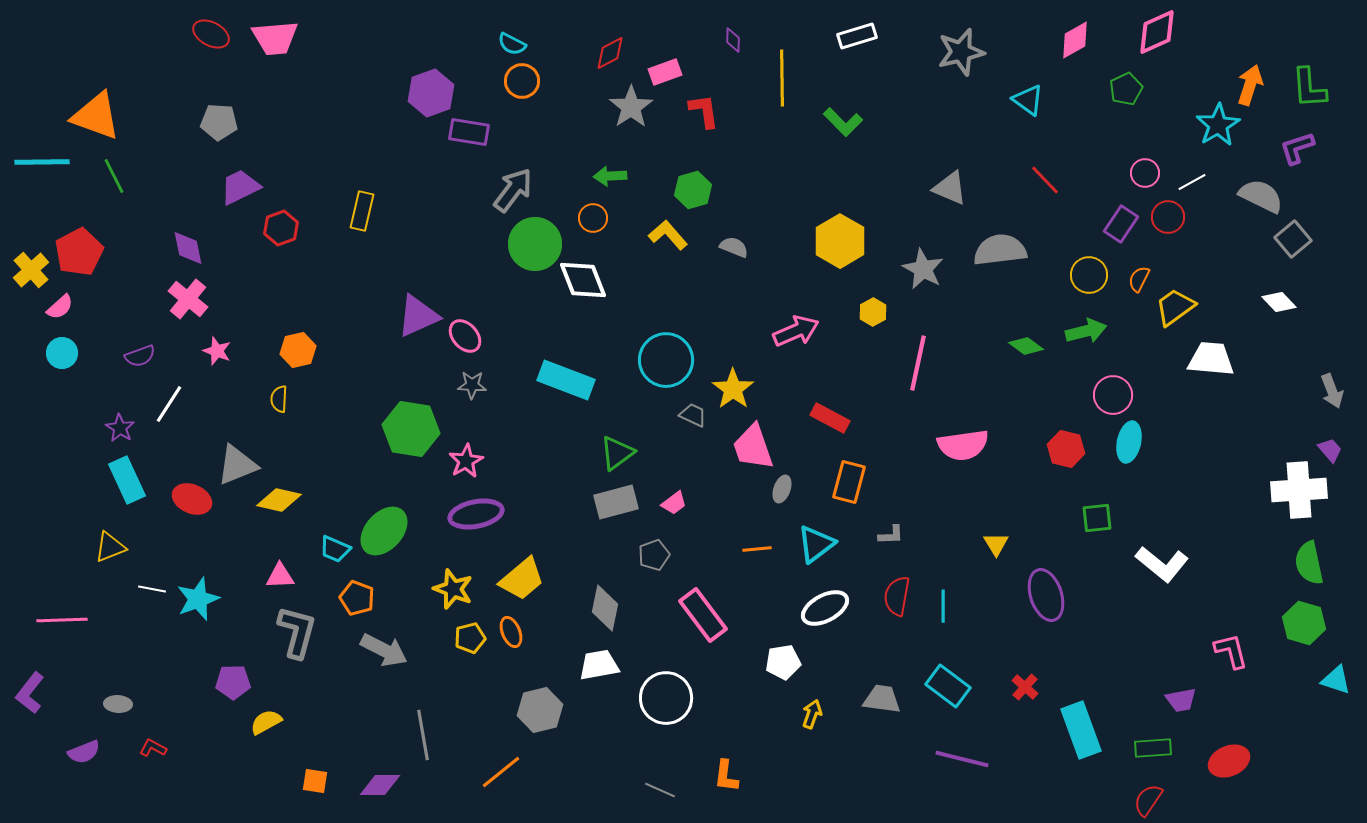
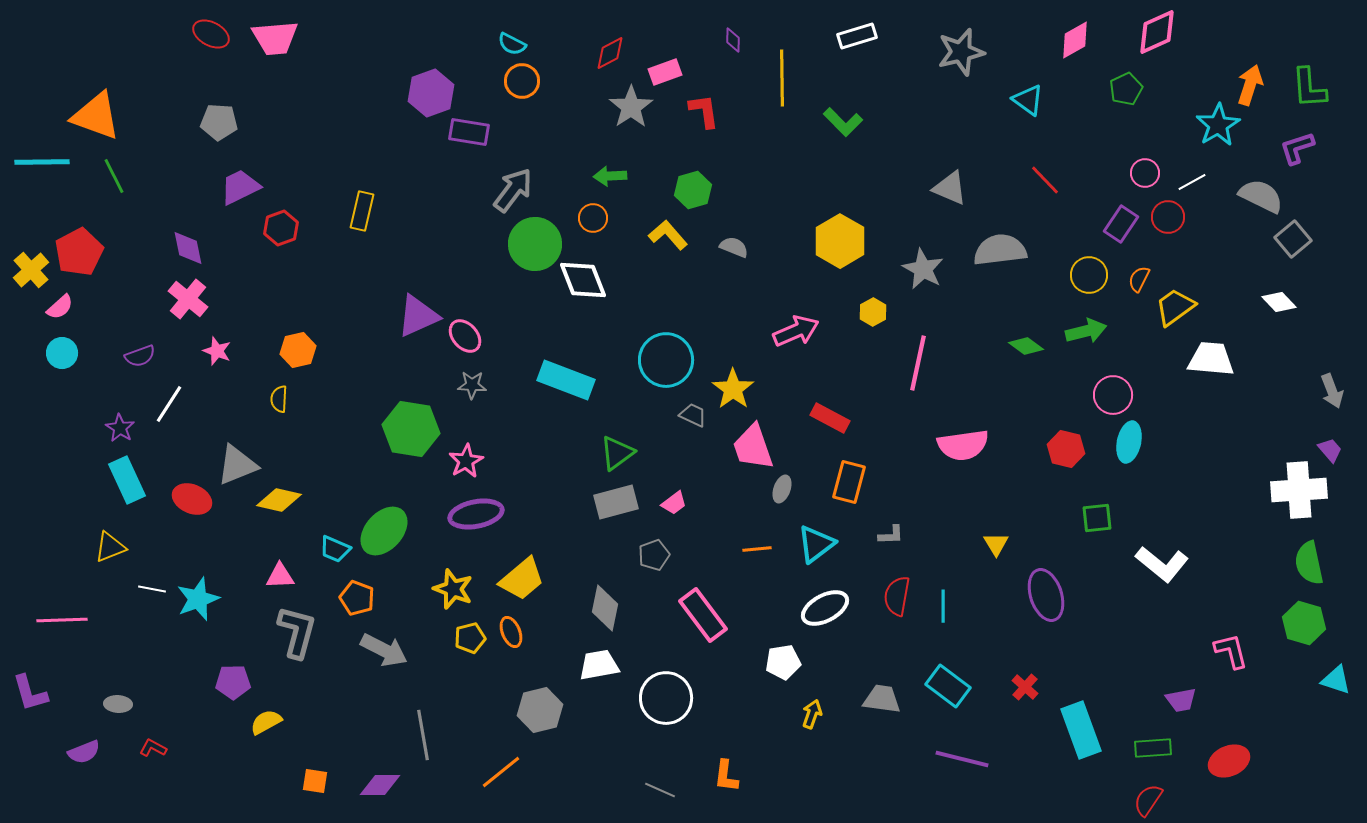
purple L-shape at (30, 693): rotated 54 degrees counterclockwise
